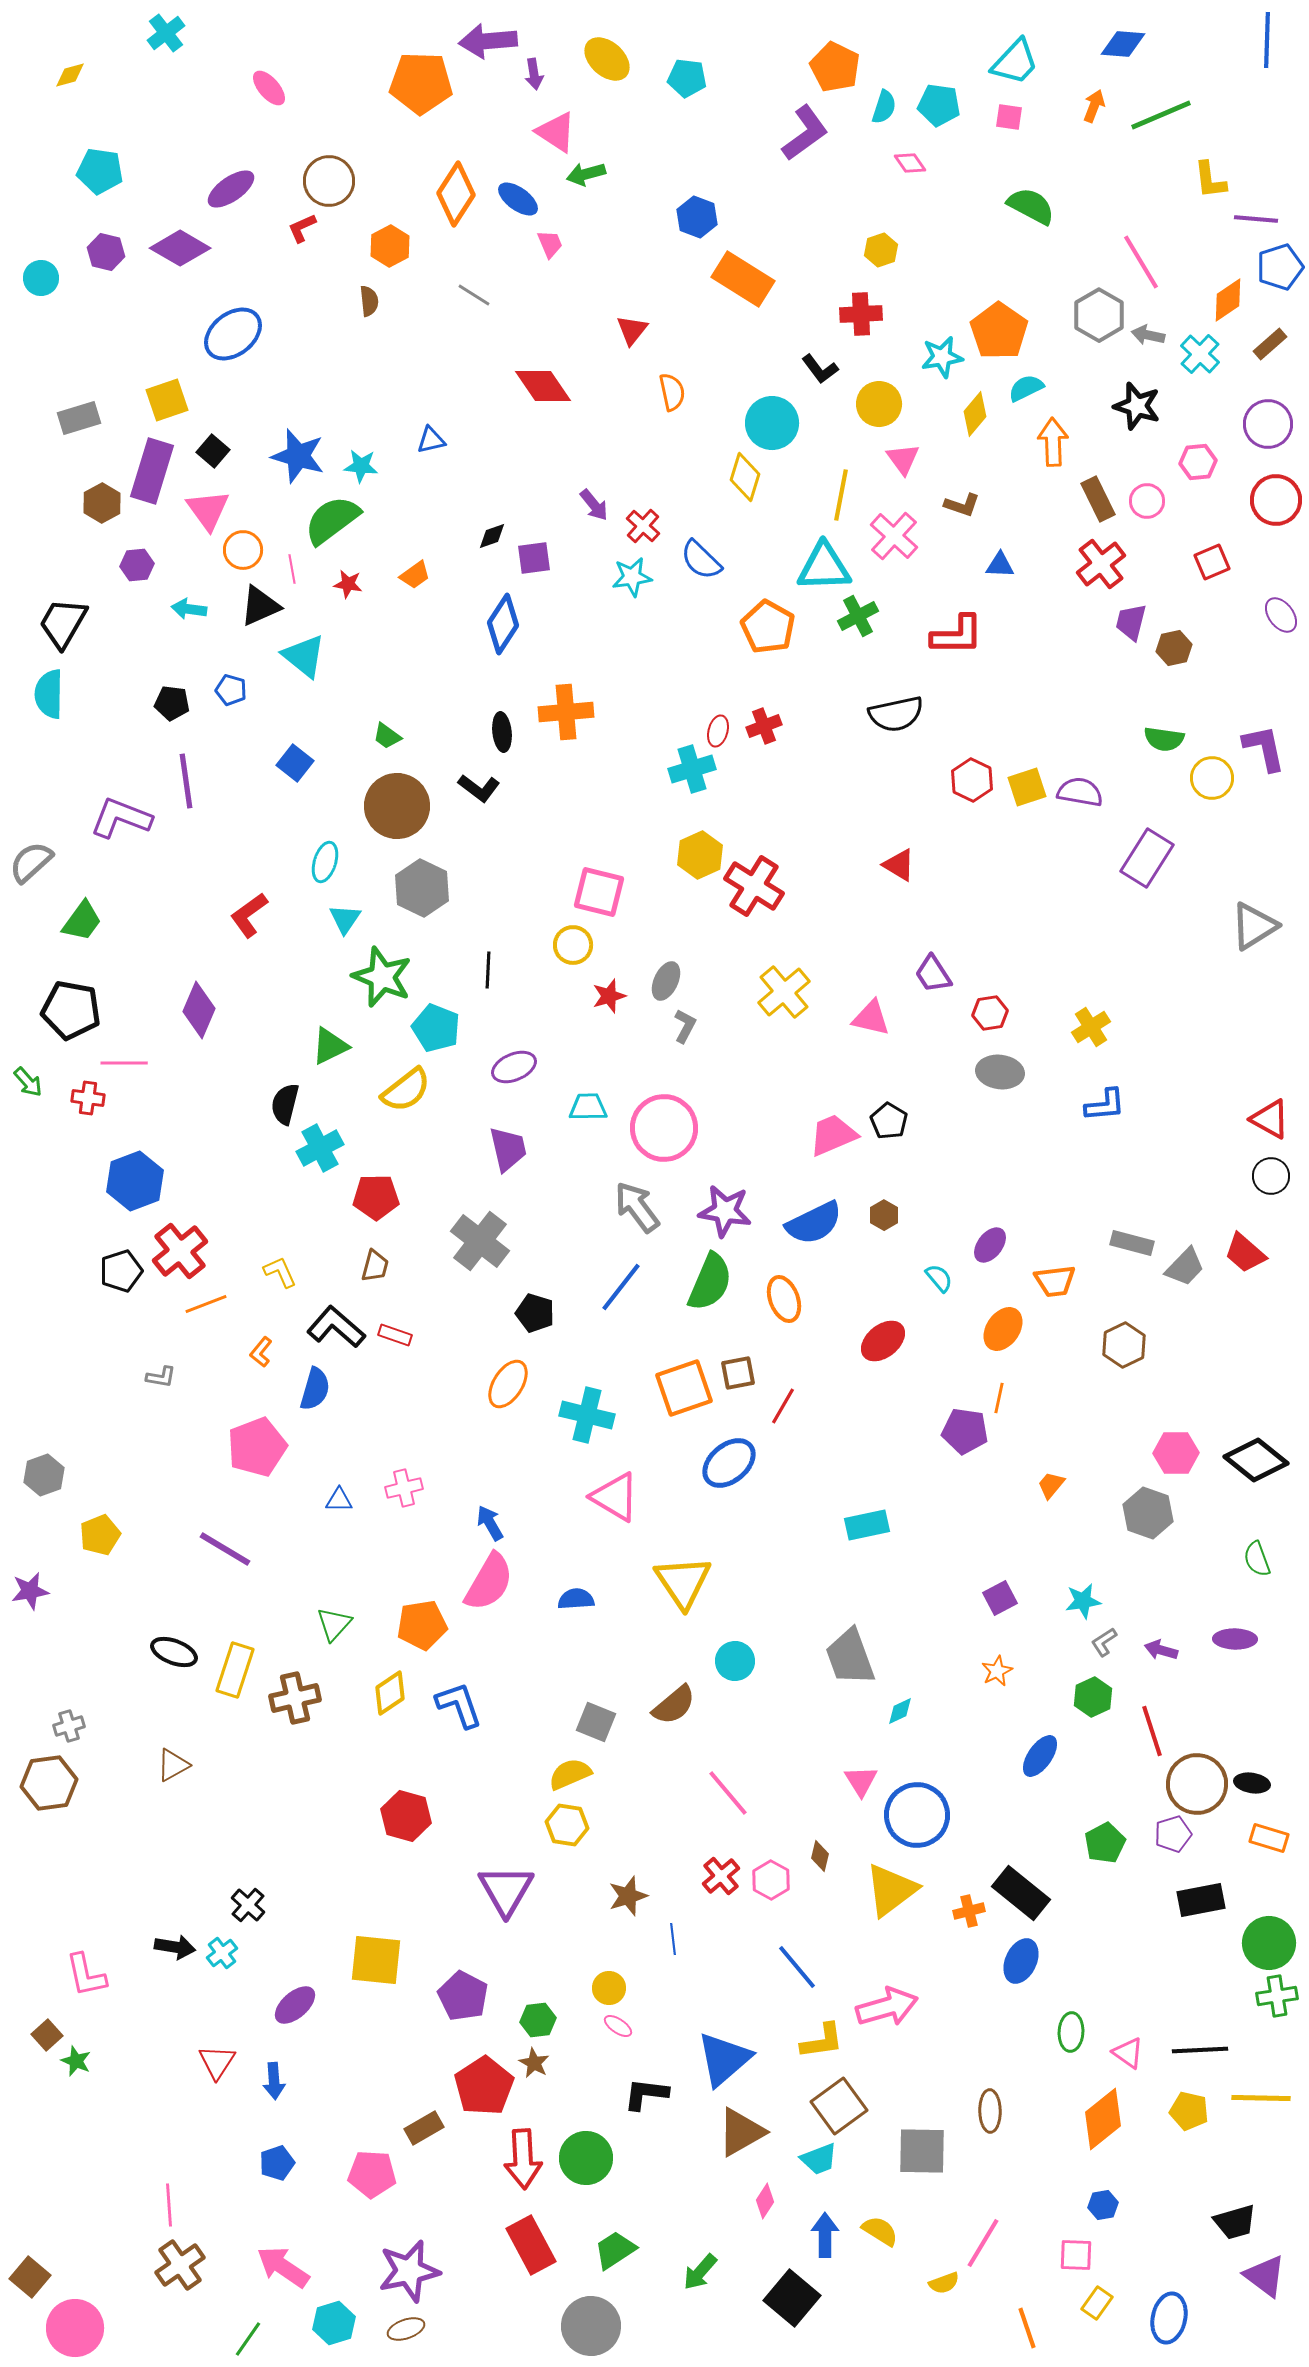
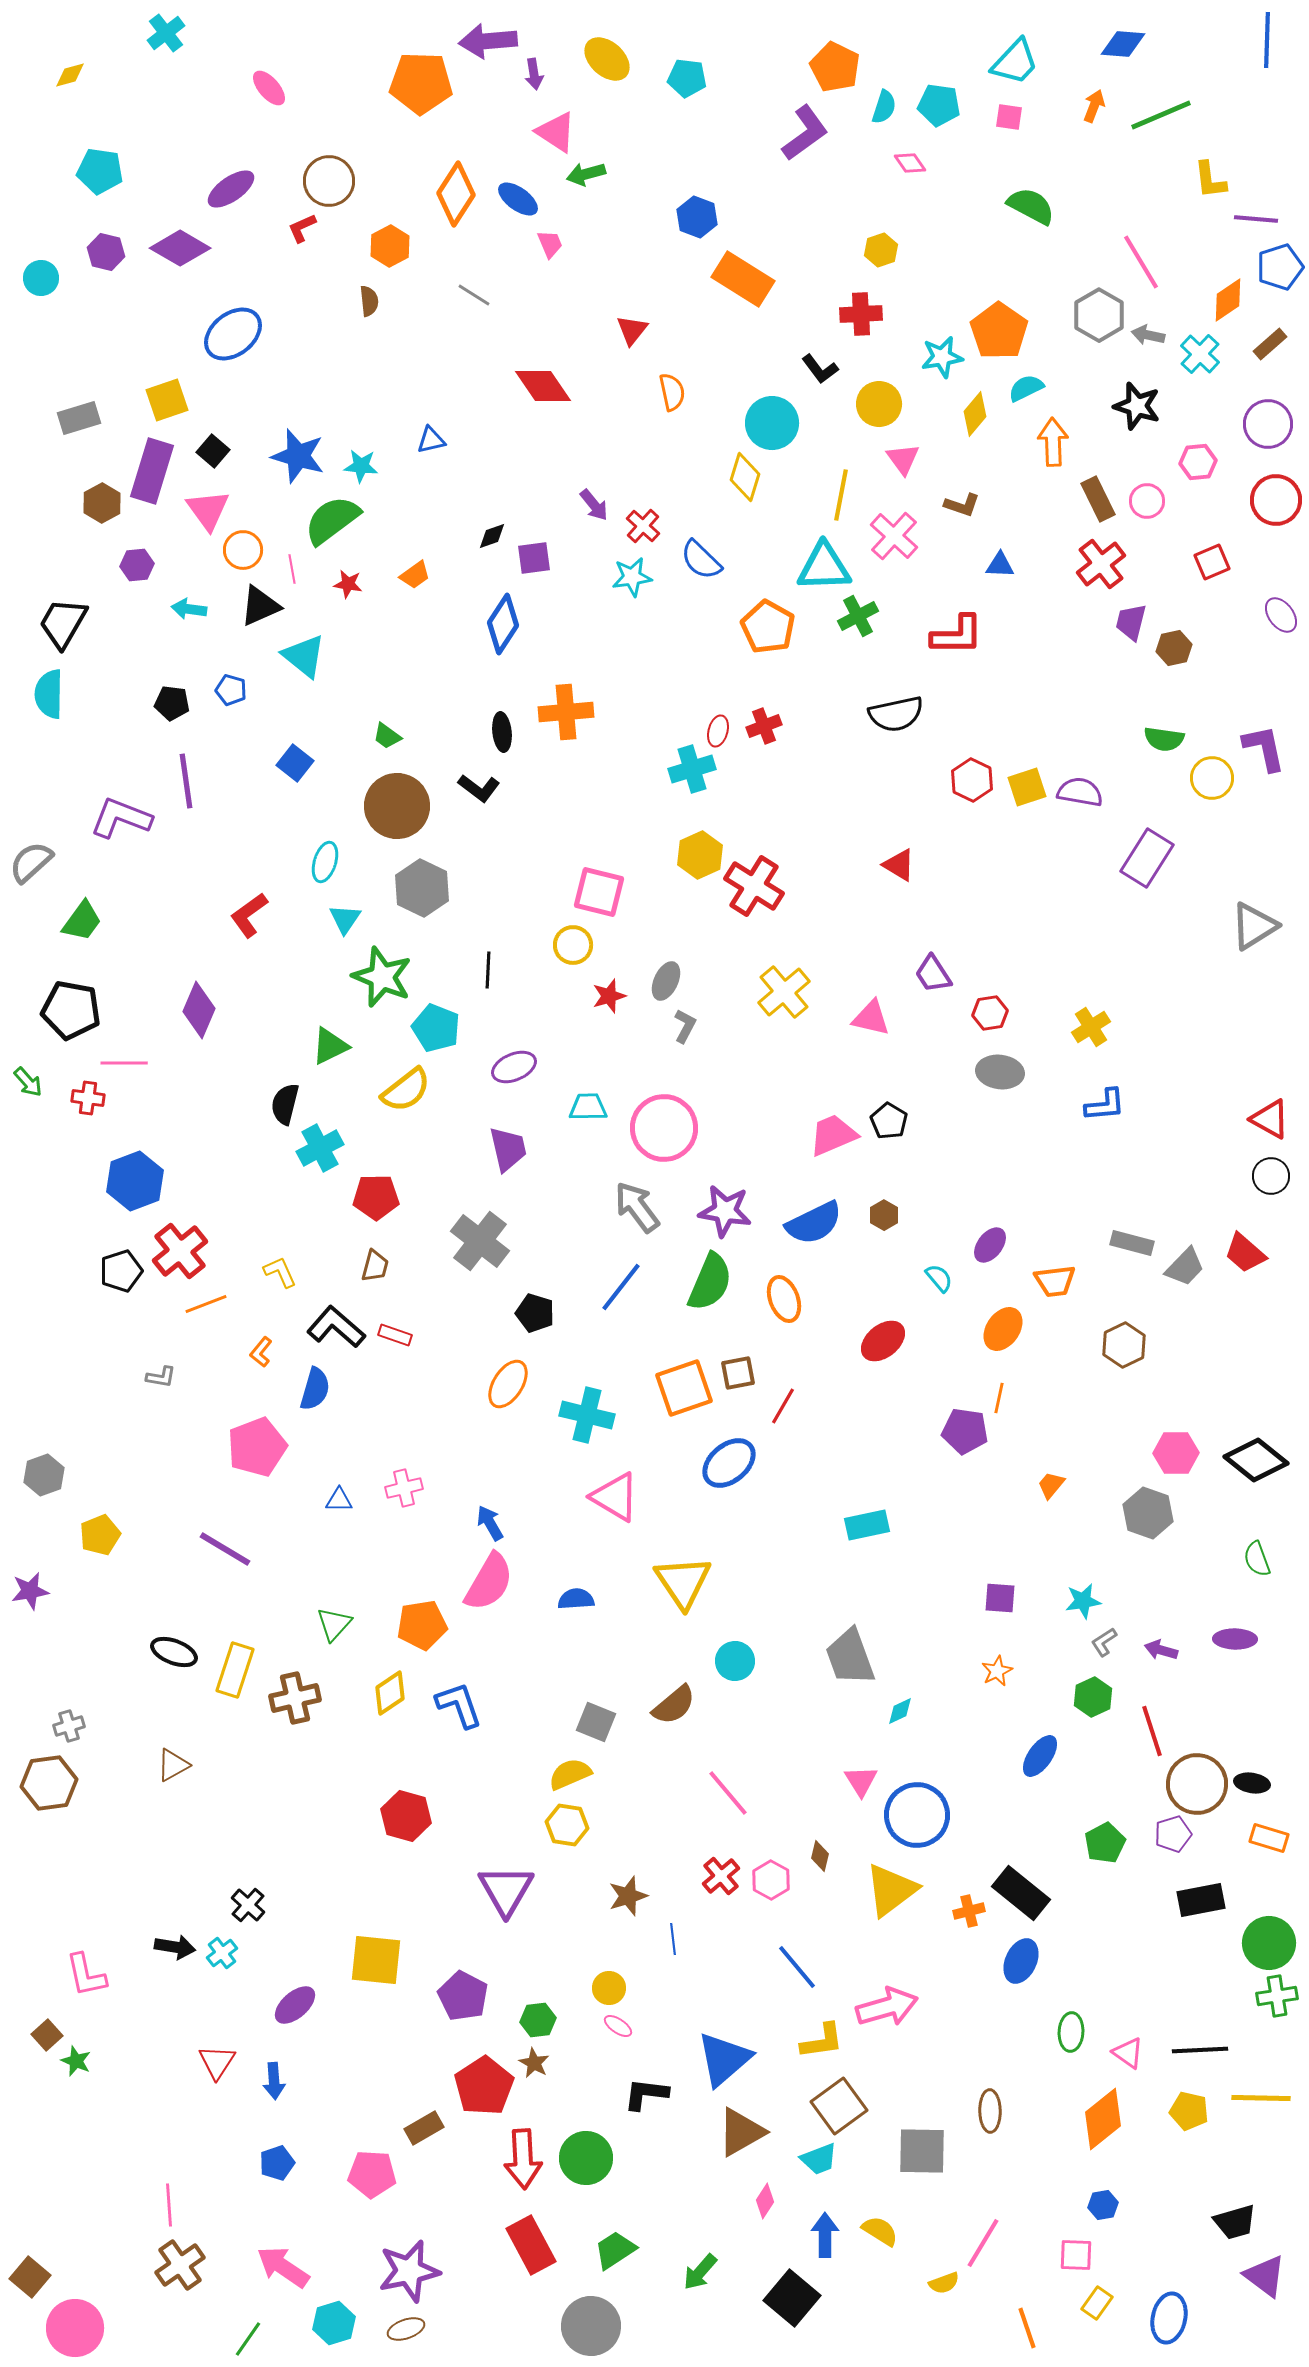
purple square at (1000, 1598): rotated 32 degrees clockwise
